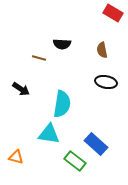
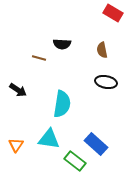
black arrow: moved 3 px left, 1 px down
cyan triangle: moved 5 px down
orange triangle: moved 12 px up; rotated 49 degrees clockwise
